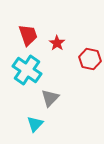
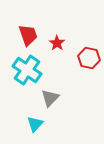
red hexagon: moved 1 px left, 1 px up
